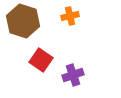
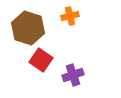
brown hexagon: moved 5 px right, 7 px down
